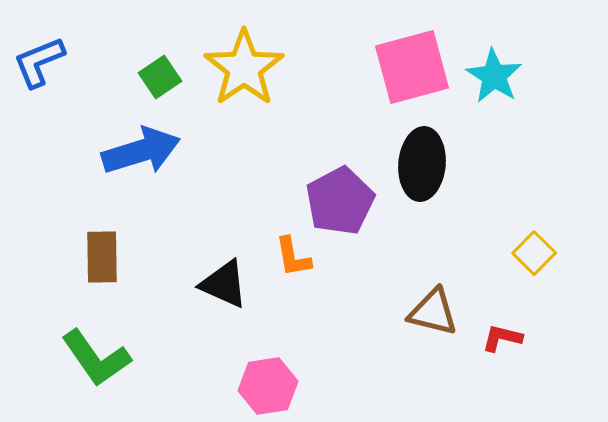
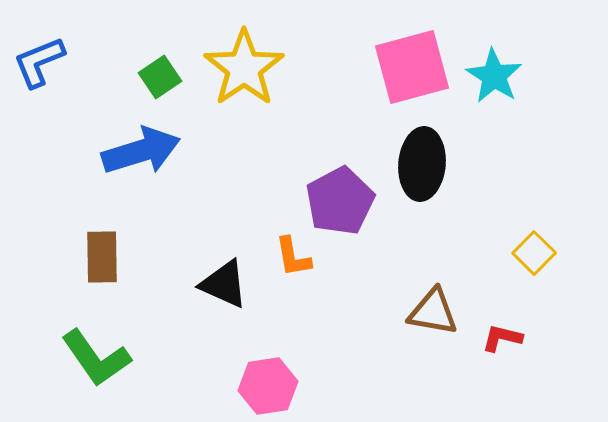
brown triangle: rotated 4 degrees counterclockwise
